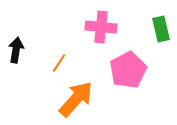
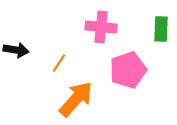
green rectangle: rotated 15 degrees clockwise
black arrow: rotated 90 degrees clockwise
pink pentagon: rotated 9 degrees clockwise
